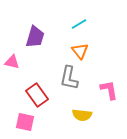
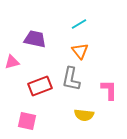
purple trapezoid: moved 2 px down; rotated 95 degrees counterclockwise
pink triangle: rotated 28 degrees counterclockwise
gray L-shape: moved 2 px right, 1 px down
pink L-shape: rotated 10 degrees clockwise
red rectangle: moved 3 px right, 9 px up; rotated 75 degrees counterclockwise
yellow semicircle: moved 2 px right
pink square: moved 2 px right, 1 px up
